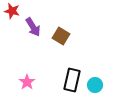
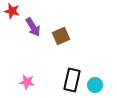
brown square: rotated 36 degrees clockwise
pink star: rotated 28 degrees counterclockwise
